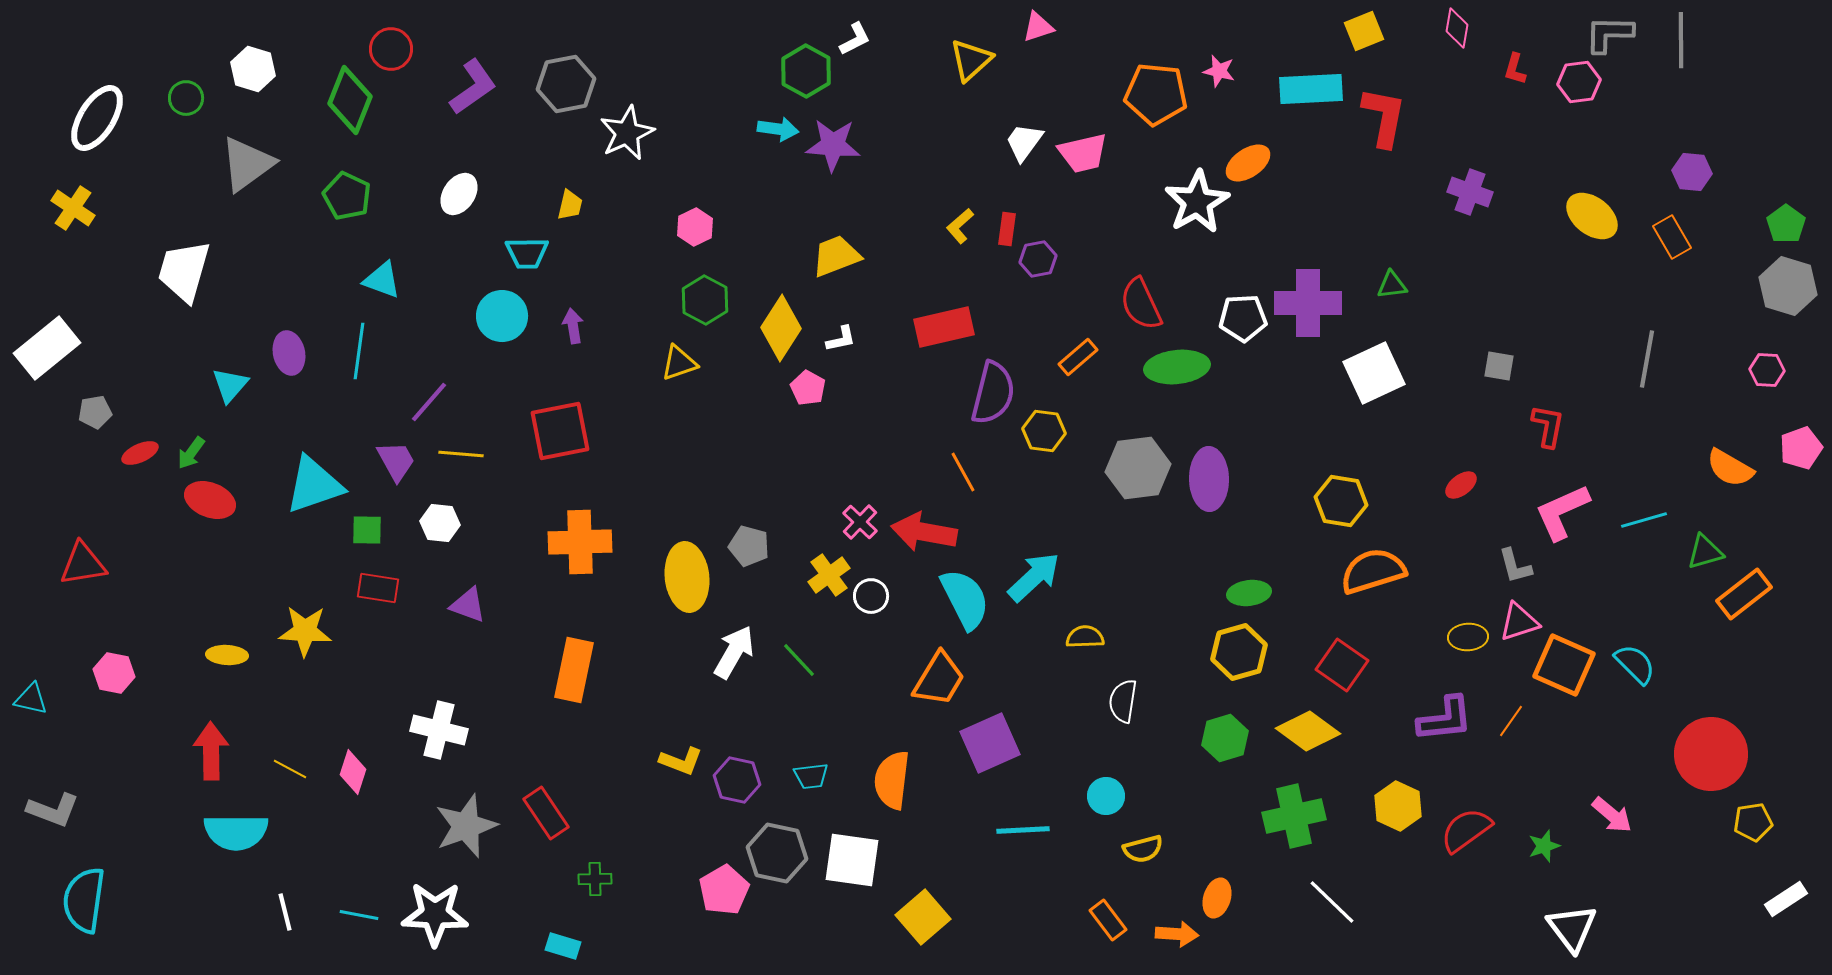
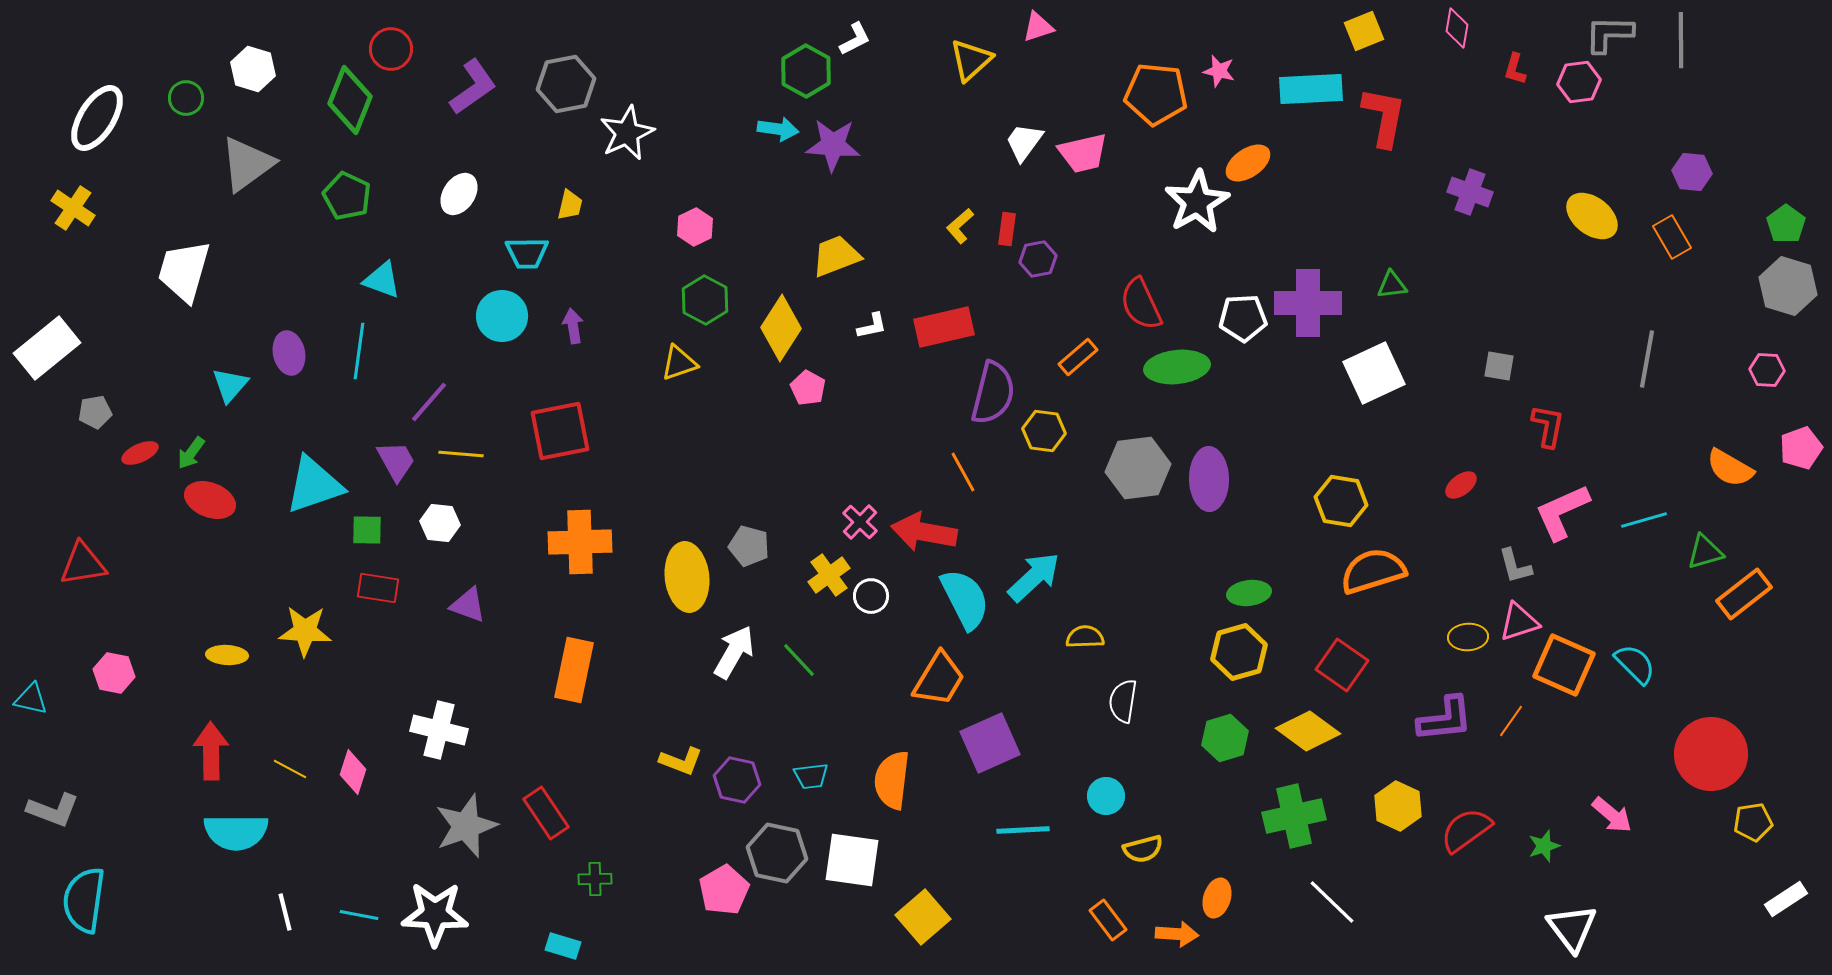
white L-shape at (841, 339): moved 31 px right, 13 px up
